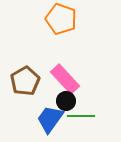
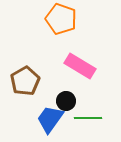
pink rectangle: moved 15 px right, 13 px up; rotated 16 degrees counterclockwise
green line: moved 7 px right, 2 px down
